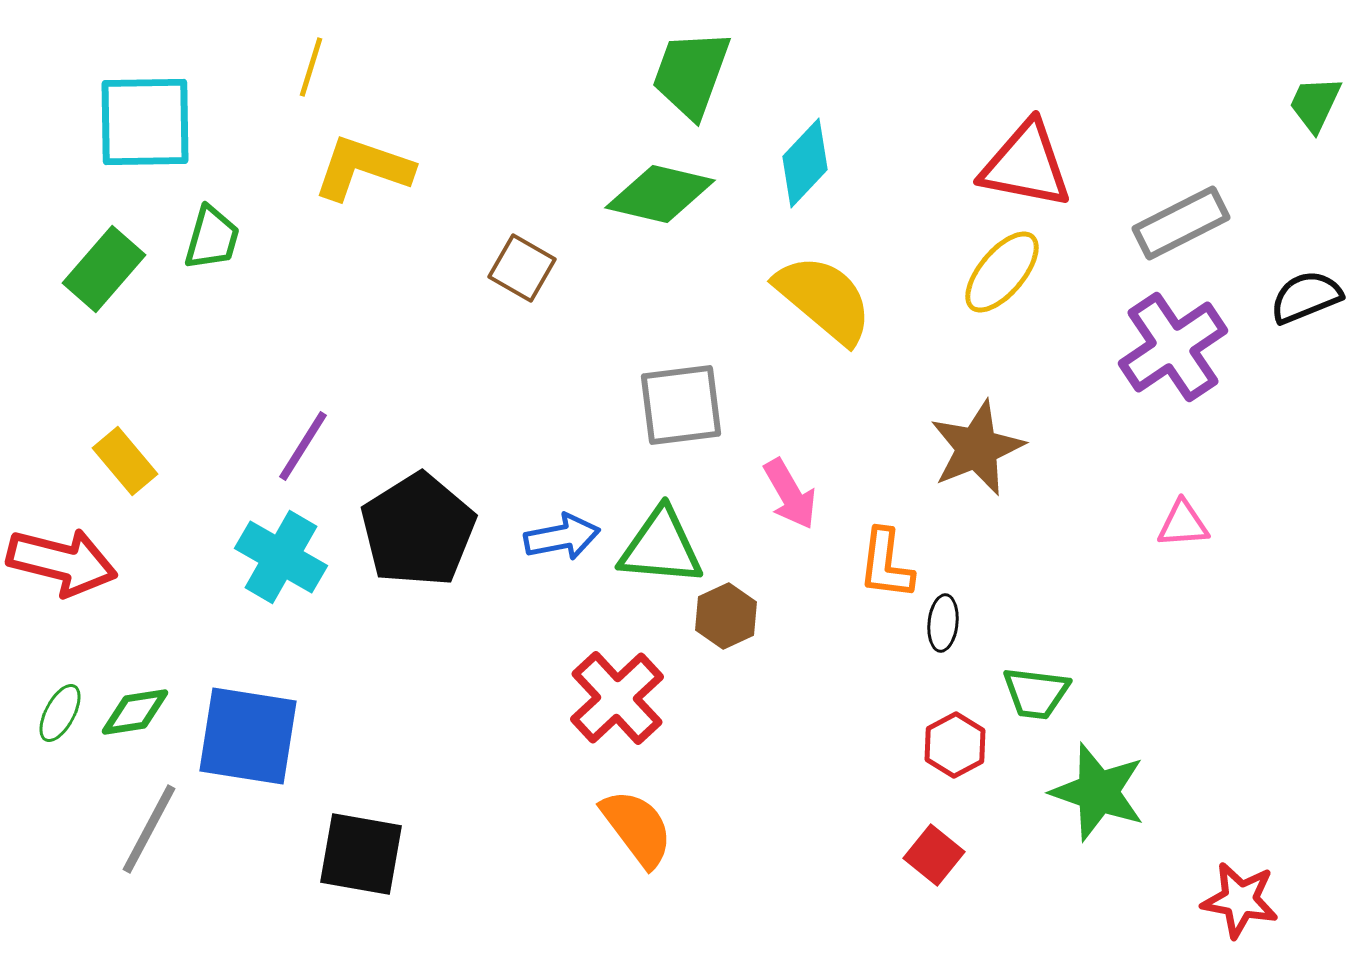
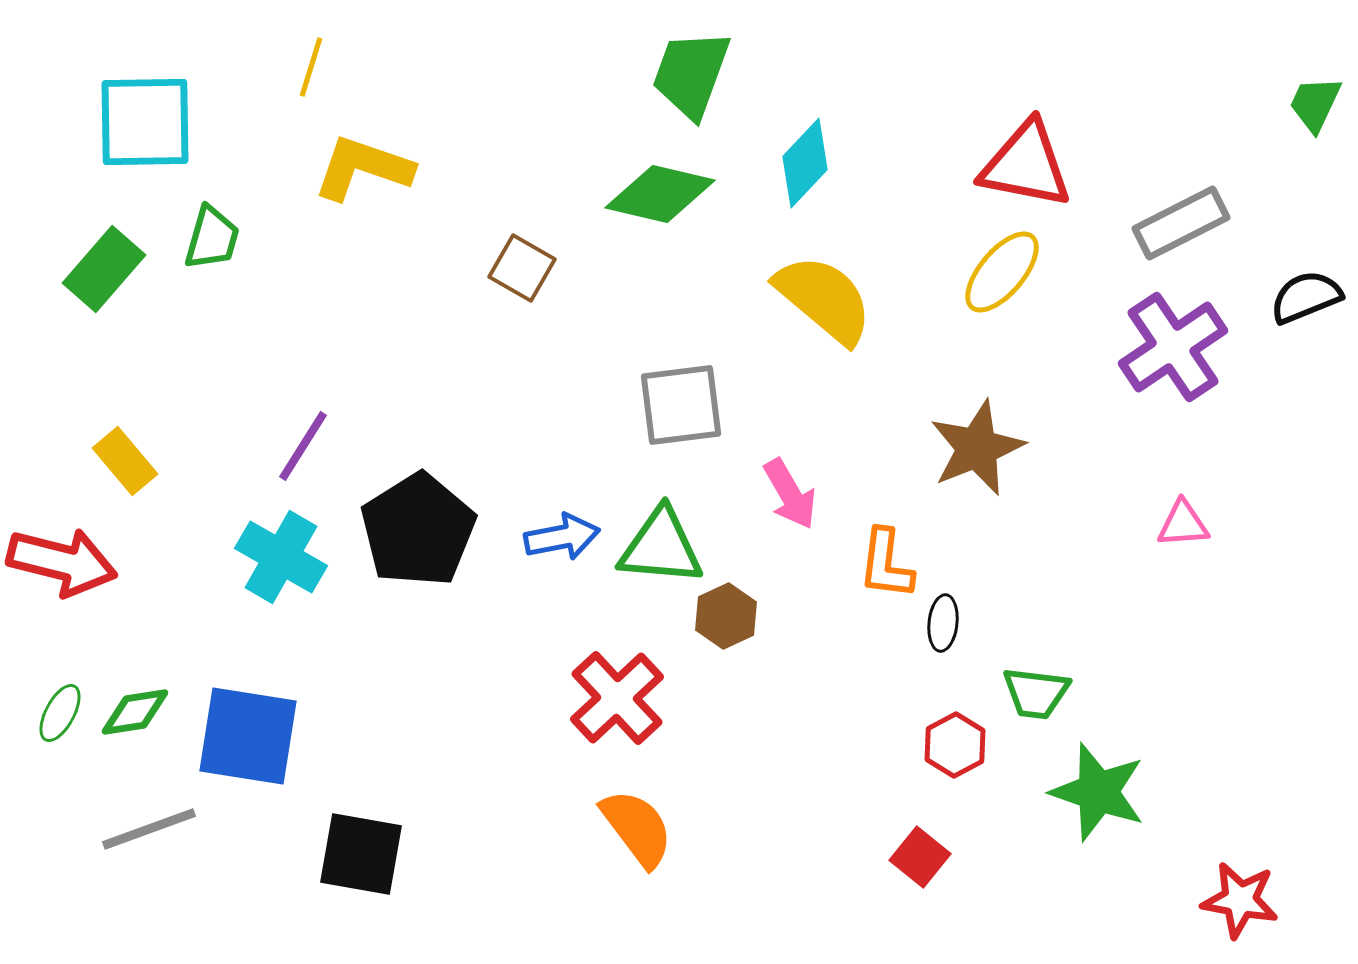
gray line at (149, 829): rotated 42 degrees clockwise
red square at (934, 855): moved 14 px left, 2 px down
